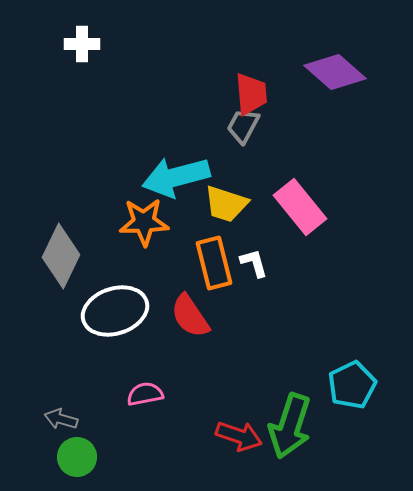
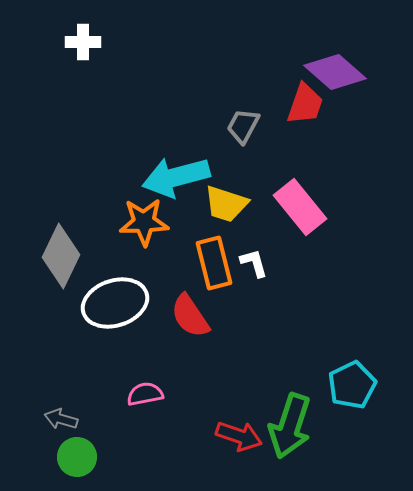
white cross: moved 1 px right, 2 px up
red trapezoid: moved 54 px right, 10 px down; rotated 24 degrees clockwise
white ellipse: moved 8 px up
